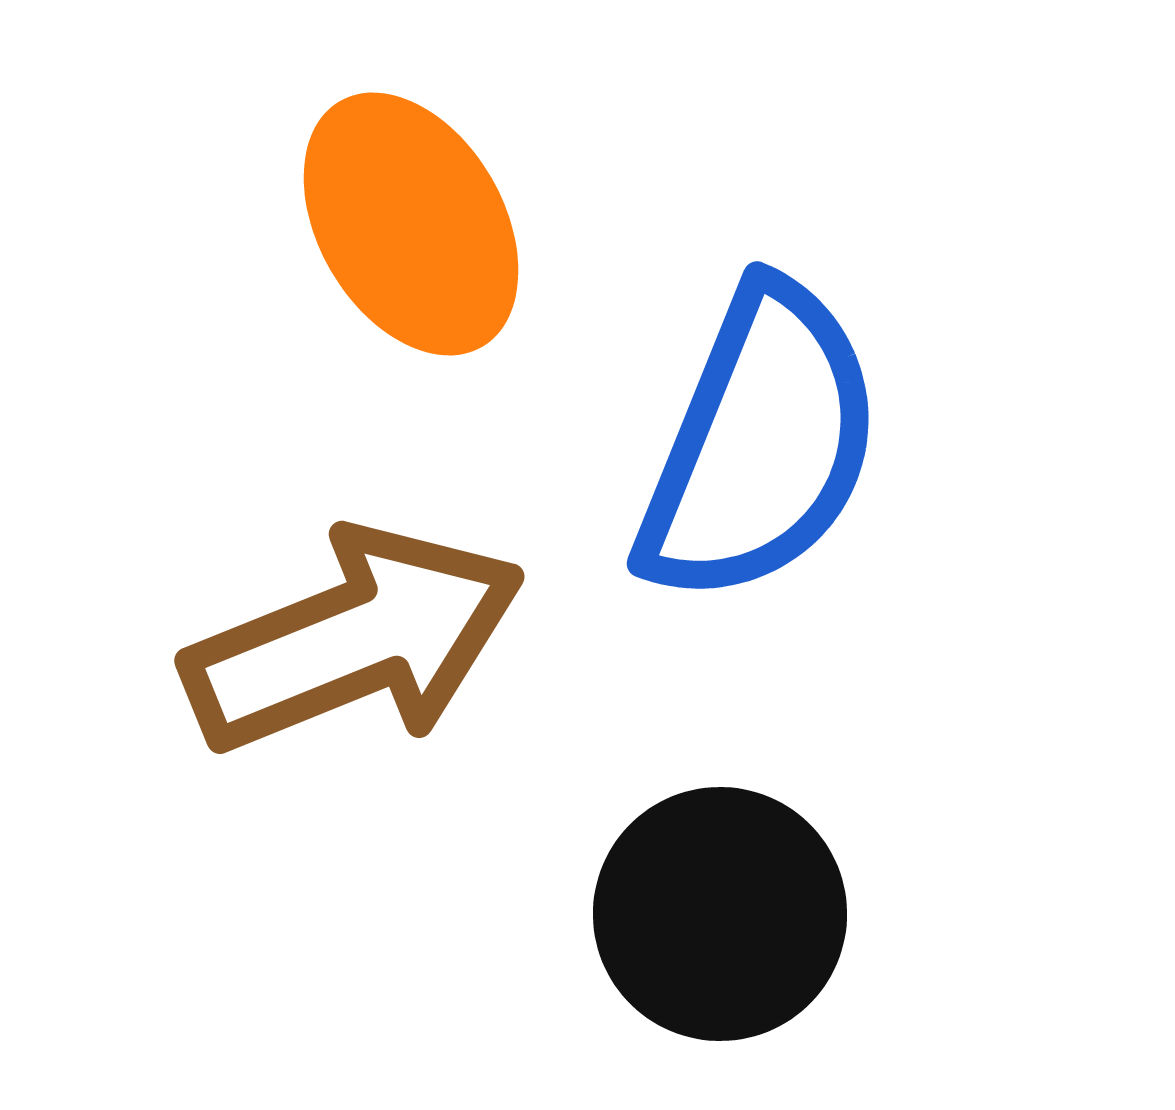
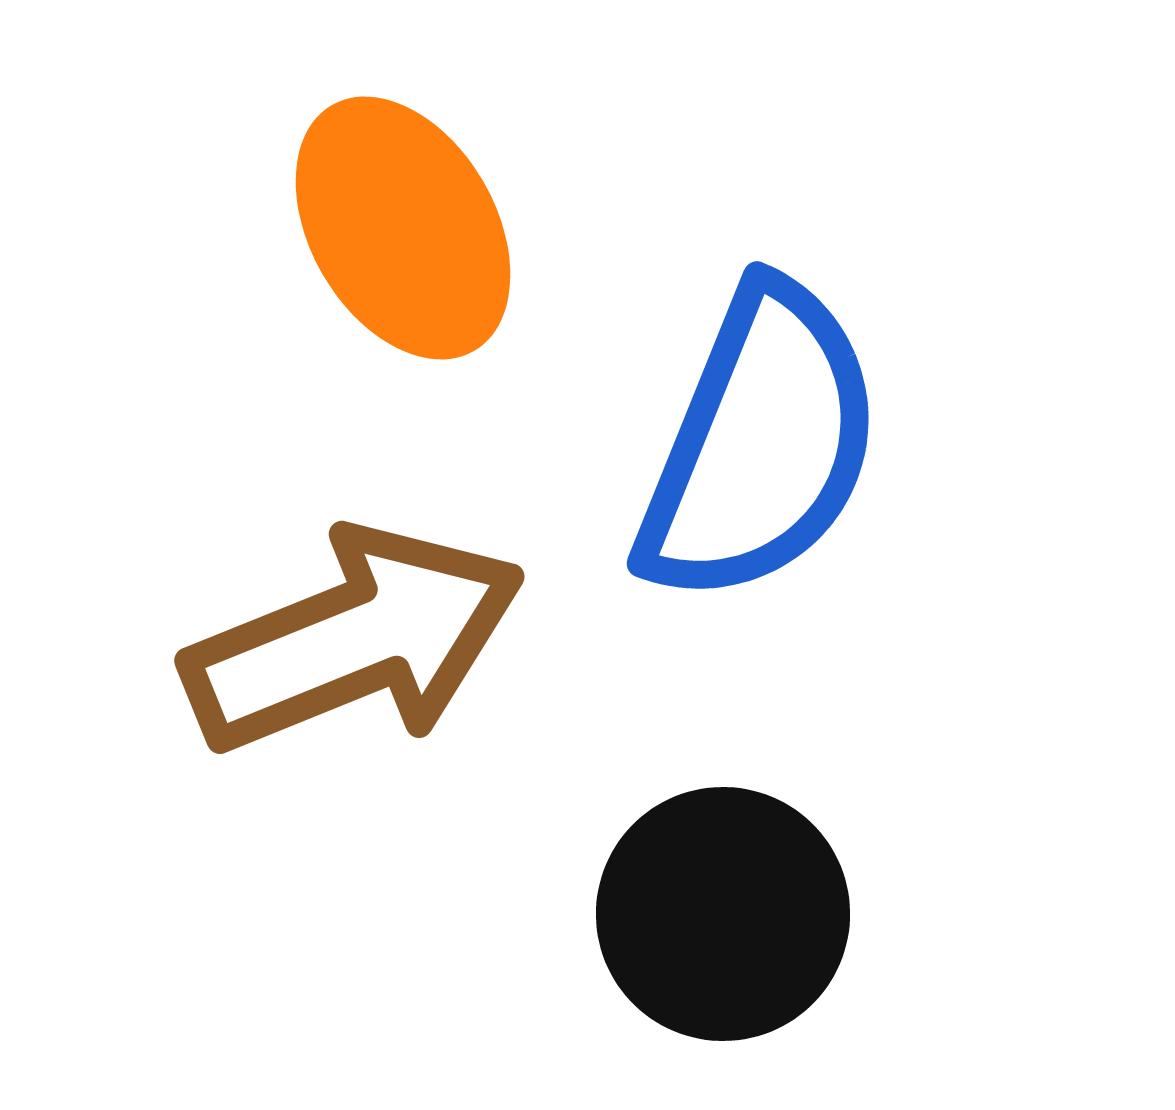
orange ellipse: moved 8 px left, 4 px down
black circle: moved 3 px right
